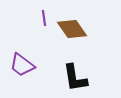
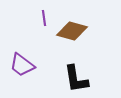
brown diamond: moved 2 px down; rotated 40 degrees counterclockwise
black L-shape: moved 1 px right, 1 px down
